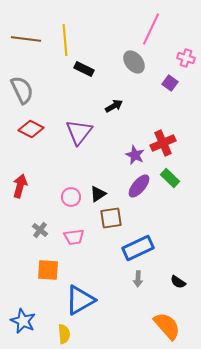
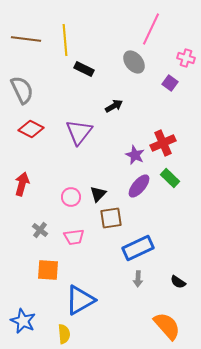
red arrow: moved 2 px right, 2 px up
black triangle: rotated 12 degrees counterclockwise
